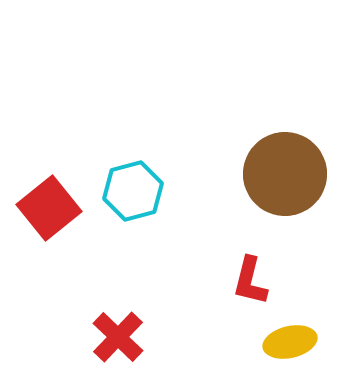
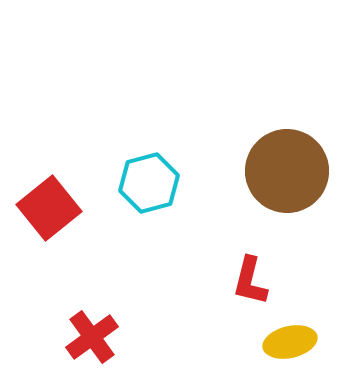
brown circle: moved 2 px right, 3 px up
cyan hexagon: moved 16 px right, 8 px up
red cross: moved 26 px left; rotated 10 degrees clockwise
